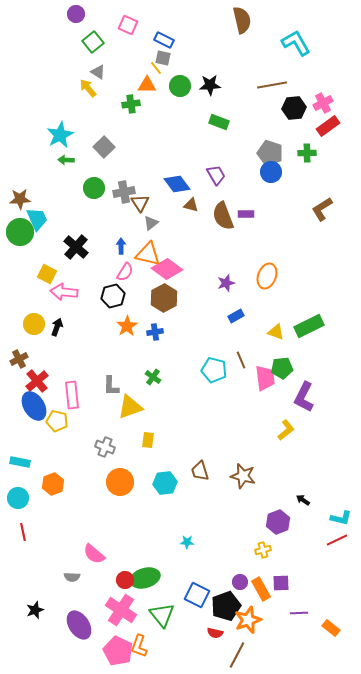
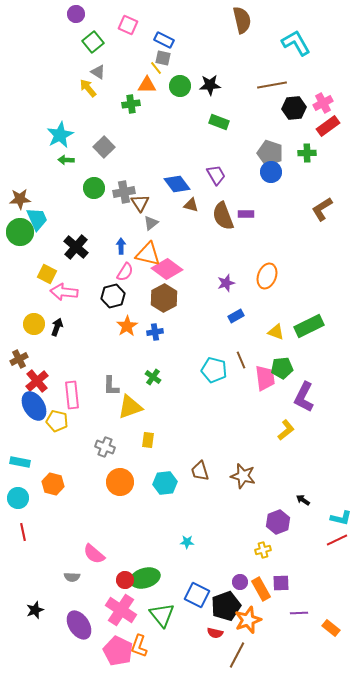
orange hexagon at (53, 484): rotated 25 degrees counterclockwise
